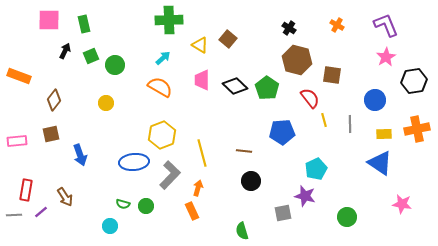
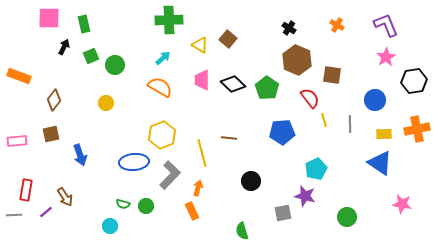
pink square at (49, 20): moved 2 px up
black arrow at (65, 51): moved 1 px left, 4 px up
brown hexagon at (297, 60): rotated 8 degrees clockwise
black diamond at (235, 86): moved 2 px left, 2 px up
brown line at (244, 151): moved 15 px left, 13 px up
purple line at (41, 212): moved 5 px right
